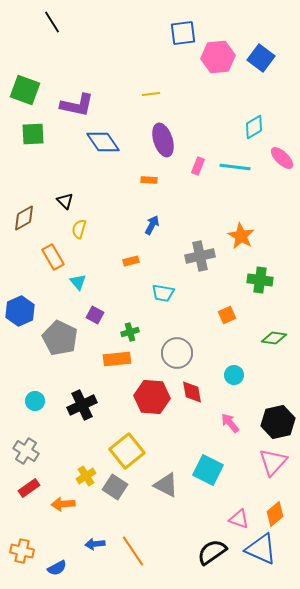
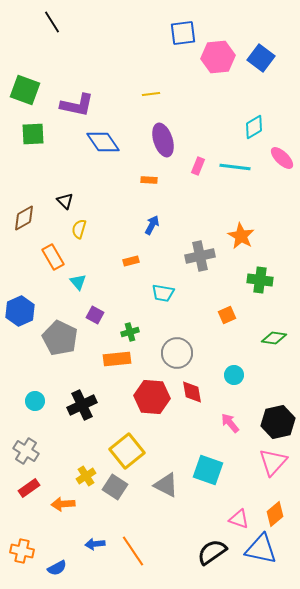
cyan square at (208, 470): rotated 8 degrees counterclockwise
blue triangle at (261, 549): rotated 12 degrees counterclockwise
